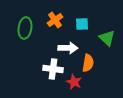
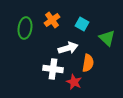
orange cross: moved 3 px left
cyan square: rotated 32 degrees clockwise
white arrow: rotated 18 degrees counterclockwise
